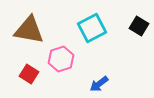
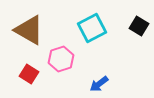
brown triangle: rotated 20 degrees clockwise
